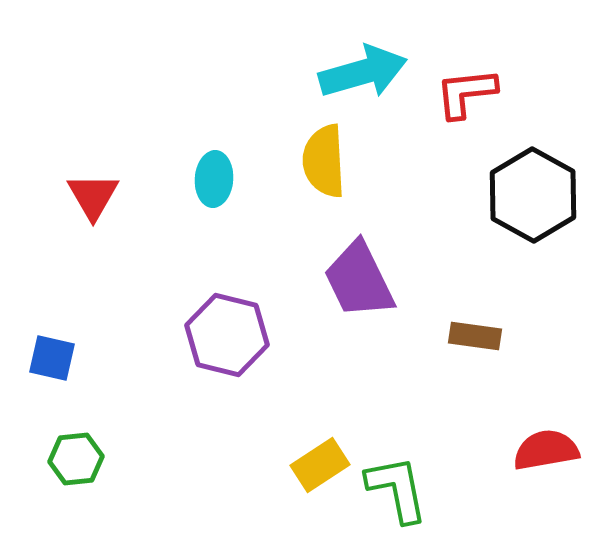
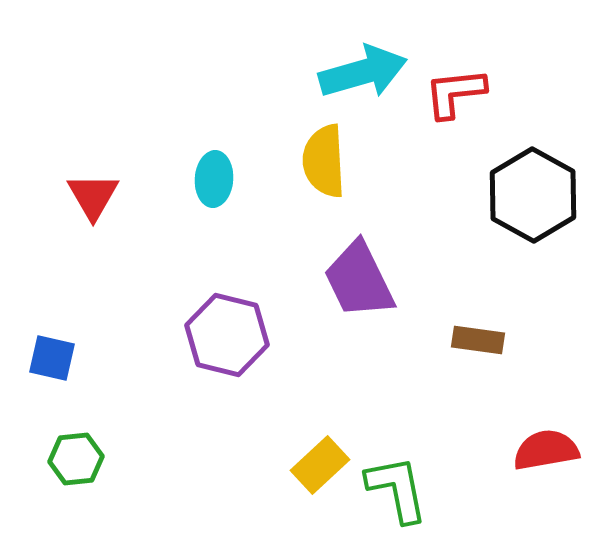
red L-shape: moved 11 px left
brown rectangle: moved 3 px right, 4 px down
yellow rectangle: rotated 10 degrees counterclockwise
